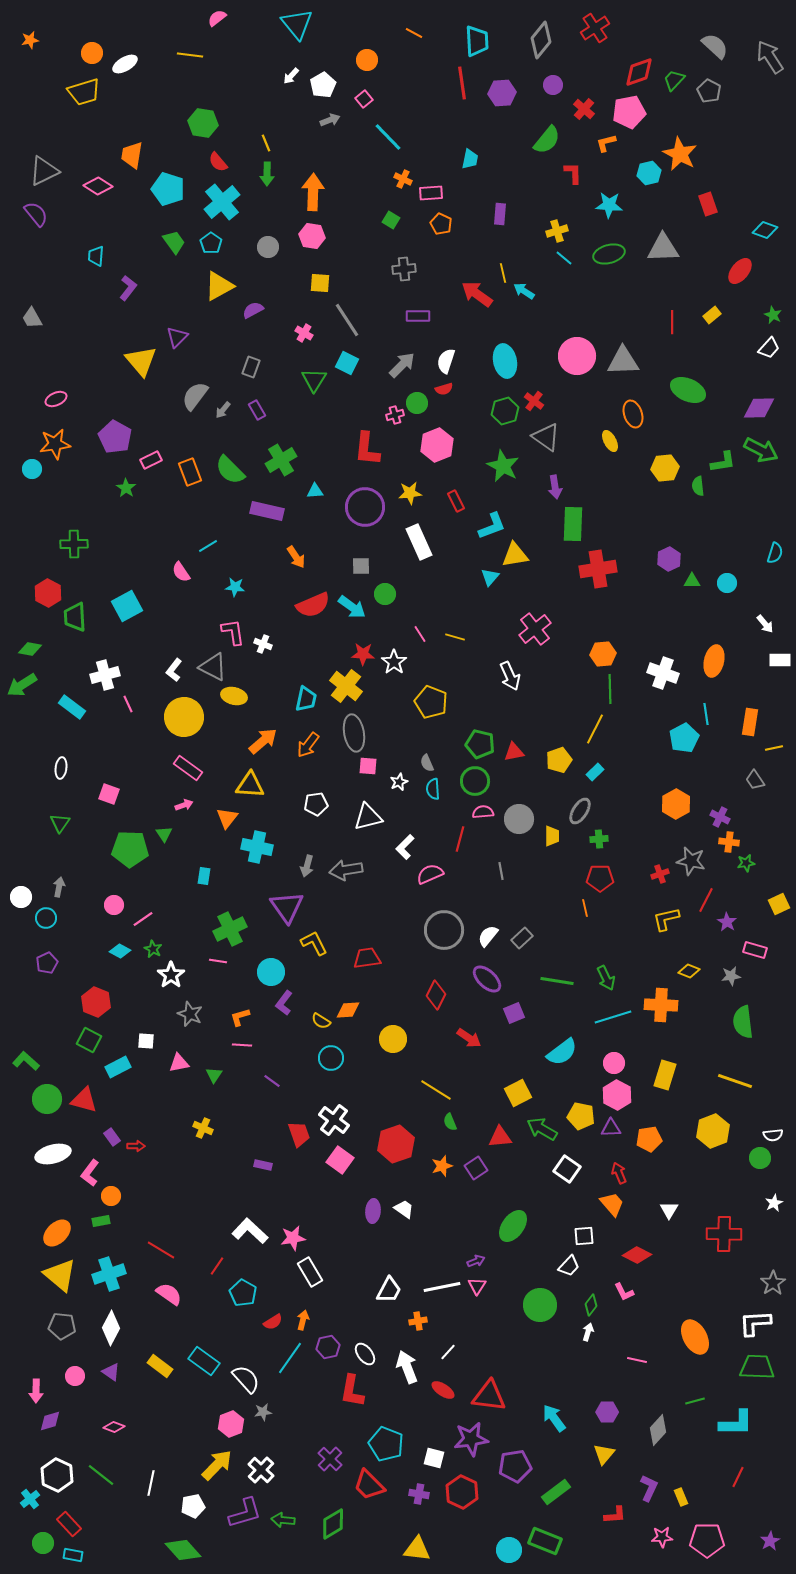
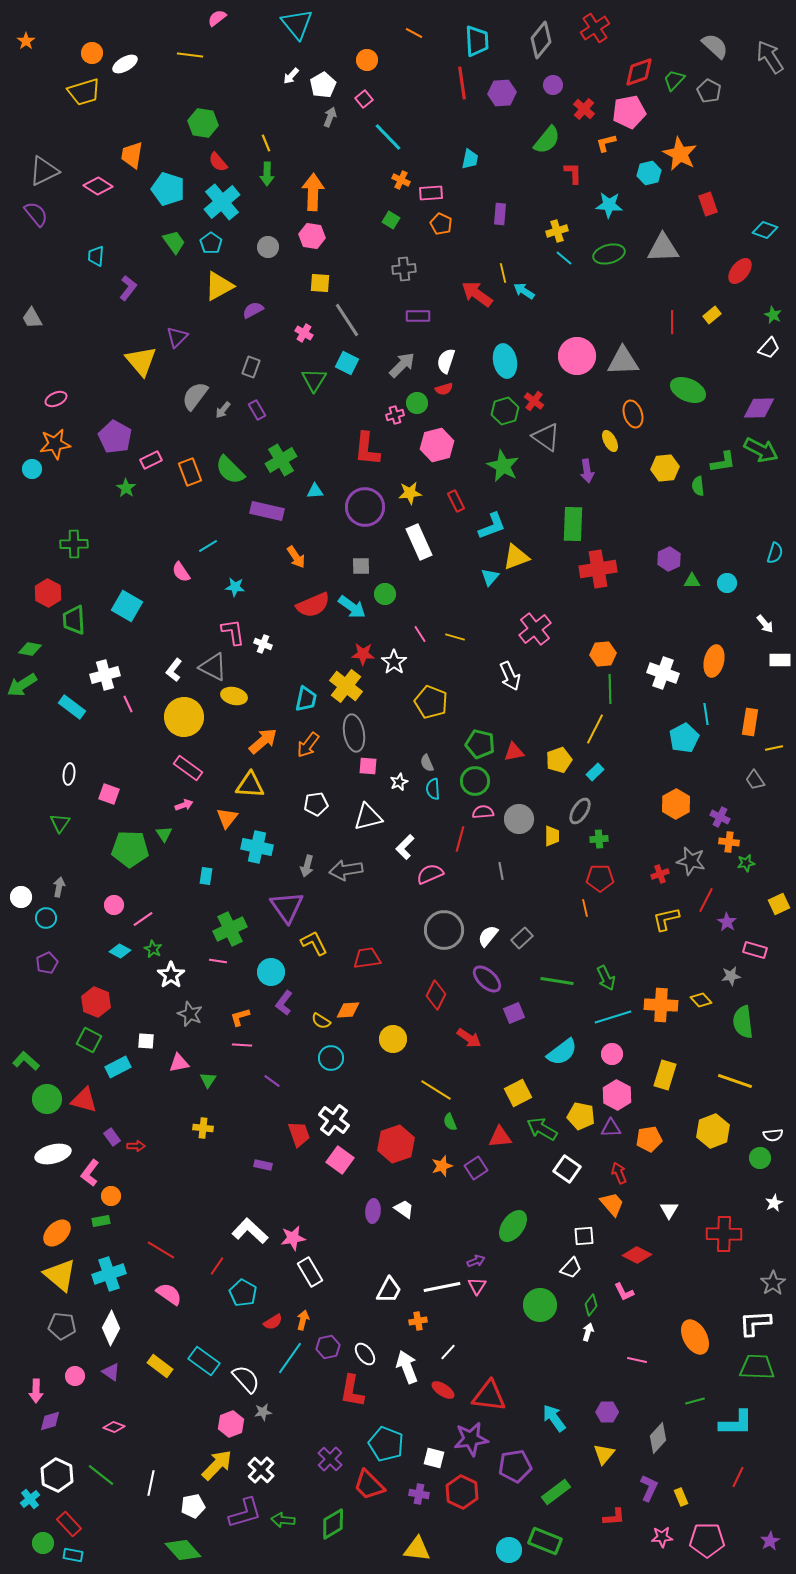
orange star at (30, 40): moved 4 px left, 1 px down; rotated 24 degrees counterclockwise
gray arrow at (330, 120): moved 3 px up; rotated 48 degrees counterclockwise
orange cross at (403, 179): moved 2 px left, 1 px down
pink hexagon at (437, 445): rotated 8 degrees clockwise
purple arrow at (555, 487): moved 32 px right, 16 px up
yellow triangle at (515, 555): moved 1 px right, 2 px down; rotated 12 degrees counterclockwise
cyan square at (127, 606): rotated 32 degrees counterclockwise
green trapezoid at (75, 617): moved 1 px left, 3 px down
white ellipse at (61, 768): moved 8 px right, 6 px down
cyan rectangle at (204, 876): moved 2 px right
yellow diamond at (689, 971): moved 12 px right, 29 px down; rotated 25 degrees clockwise
pink circle at (614, 1063): moved 2 px left, 9 px up
green triangle at (214, 1075): moved 6 px left, 5 px down
yellow cross at (203, 1128): rotated 18 degrees counterclockwise
white trapezoid at (569, 1266): moved 2 px right, 2 px down
gray diamond at (658, 1430): moved 8 px down
red L-shape at (615, 1515): moved 1 px left, 2 px down
